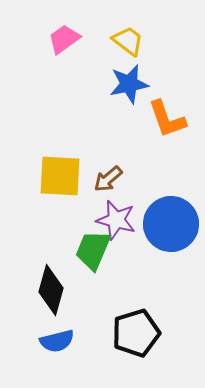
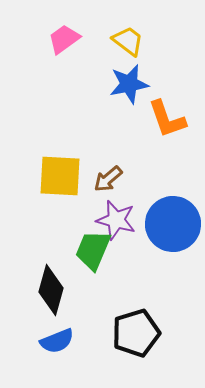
blue circle: moved 2 px right
blue semicircle: rotated 8 degrees counterclockwise
